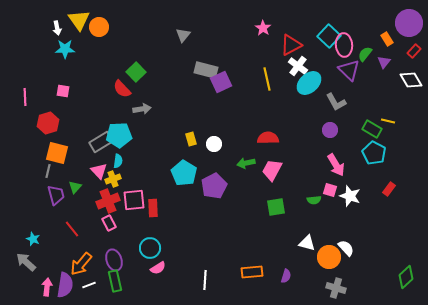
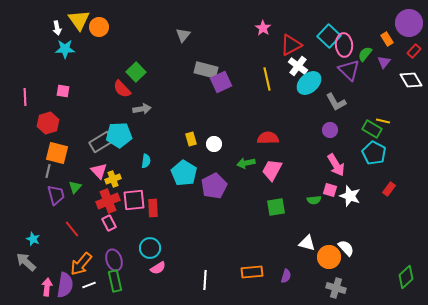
yellow line at (388, 121): moved 5 px left
cyan semicircle at (118, 161): moved 28 px right
